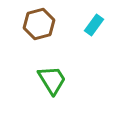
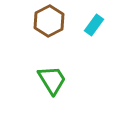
brown hexagon: moved 10 px right, 3 px up; rotated 12 degrees counterclockwise
